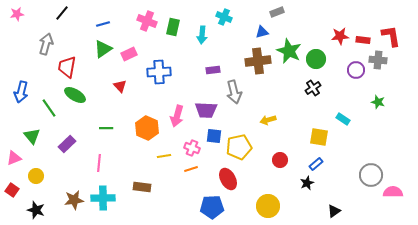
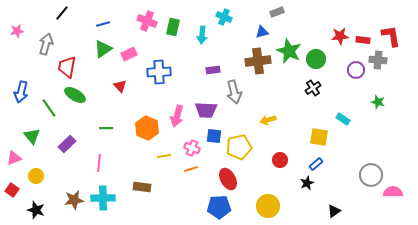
pink star at (17, 14): moved 17 px down
blue pentagon at (212, 207): moved 7 px right
